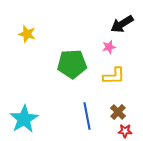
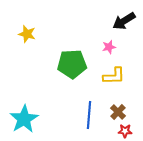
black arrow: moved 2 px right, 3 px up
blue line: moved 2 px right, 1 px up; rotated 16 degrees clockwise
